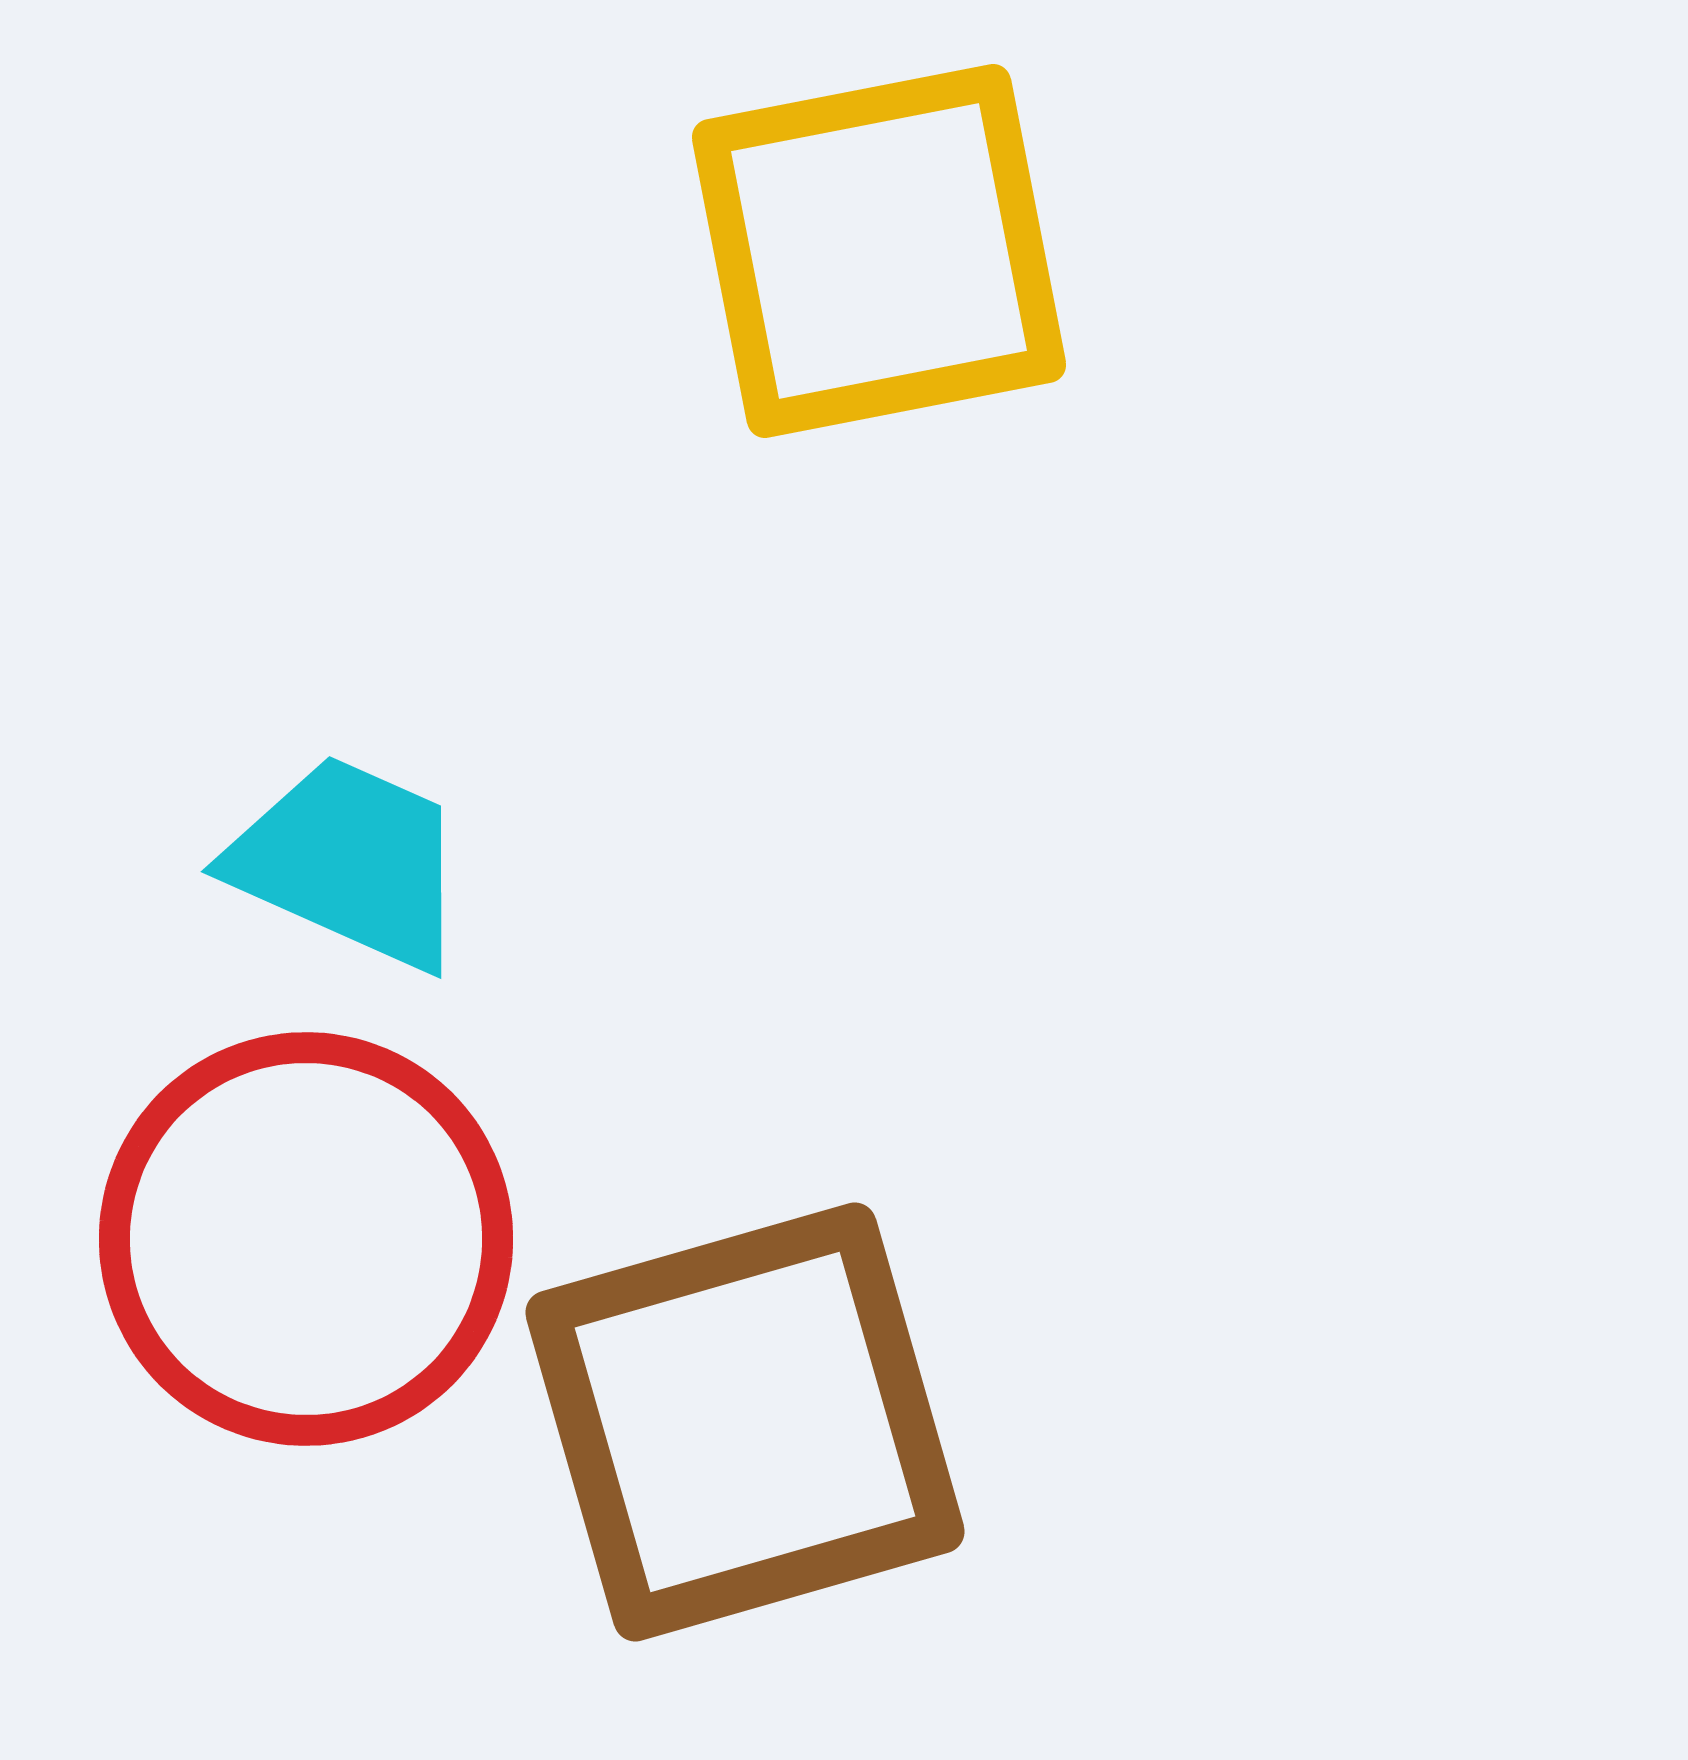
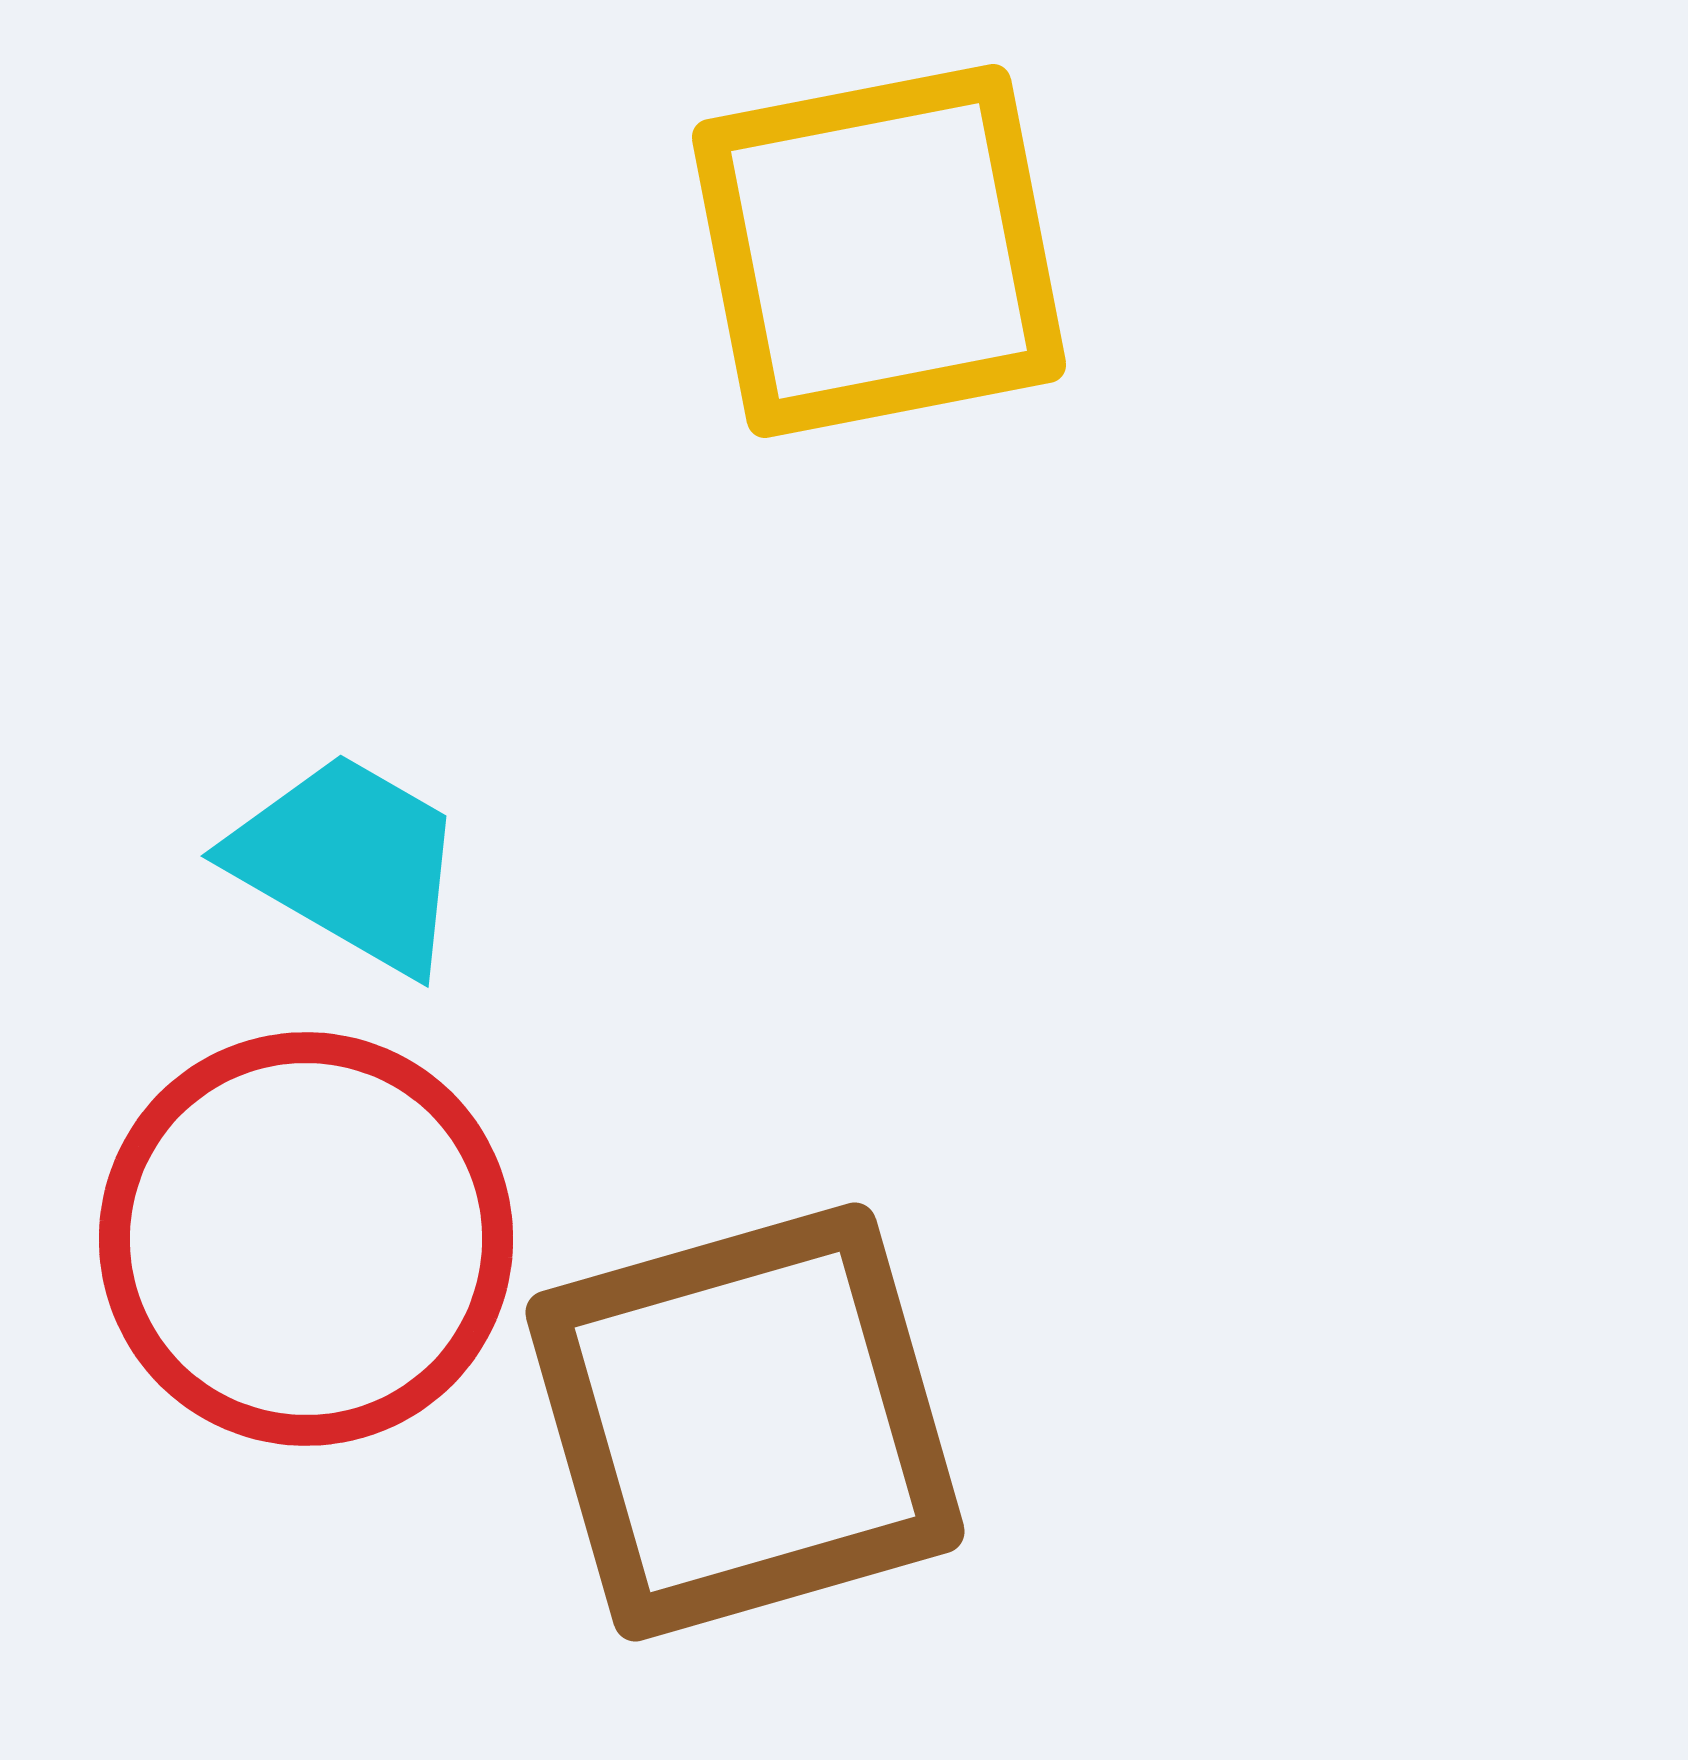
cyan trapezoid: rotated 6 degrees clockwise
